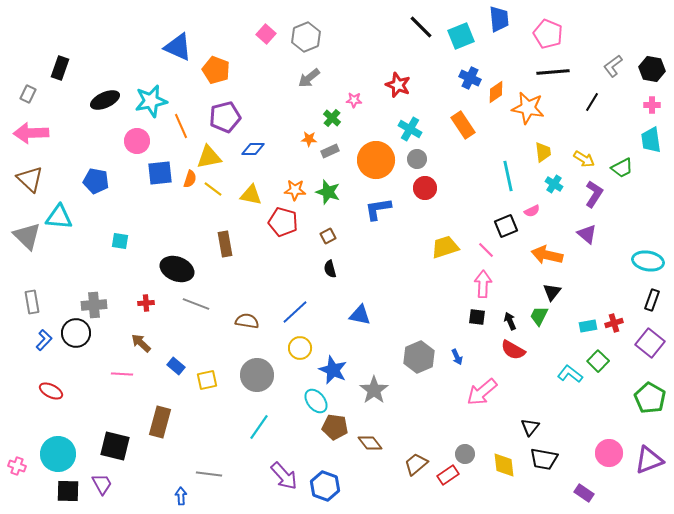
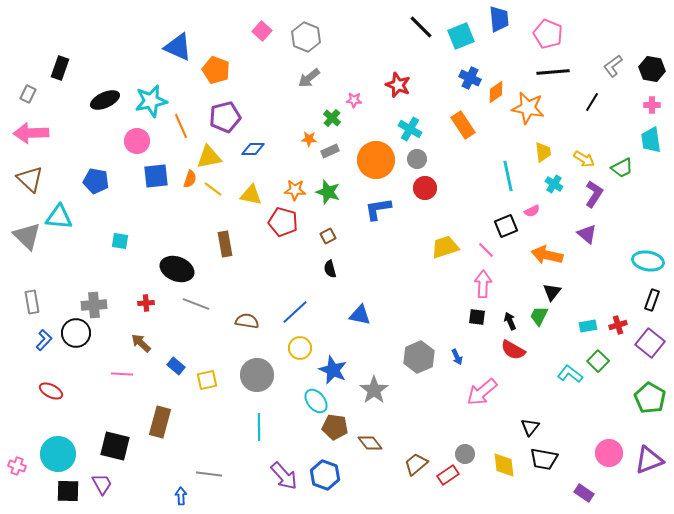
pink square at (266, 34): moved 4 px left, 3 px up
gray hexagon at (306, 37): rotated 16 degrees counterclockwise
blue square at (160, 173): moved 4 px left, 3 px down
red cross at (614, 323): moved 4 px right, 2 px down
cyan line at (259, 427): rotated 36 degrees counterclockwise
blue hexagon at (325, 486): moved 11 px up
